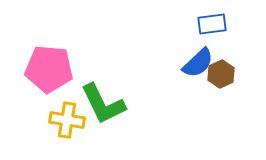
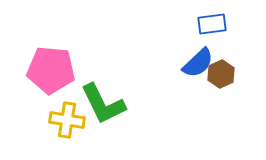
pink pentagon: moved 2 px right, 1 px down
